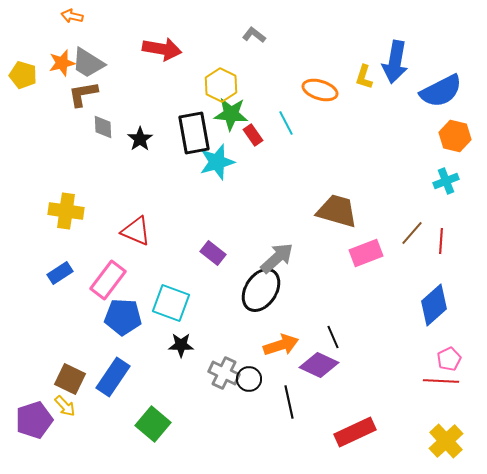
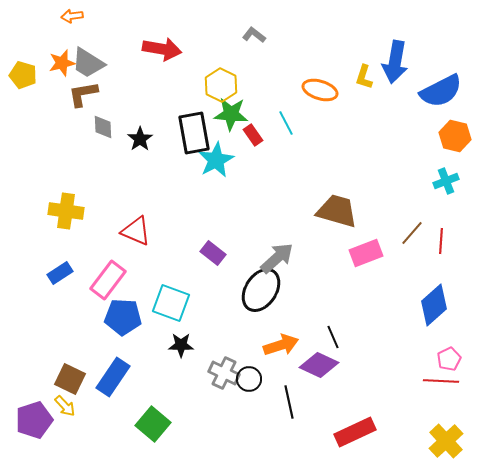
orange arrow at (72, 16): rotated 20 degrees counterclockwise
cyan star at (217, 162): moved 1 px left, 2 px up; rotated 12 degrees counterclockwise
